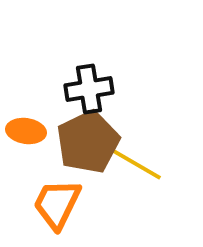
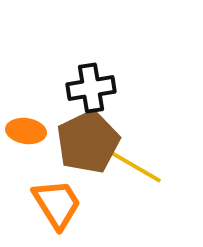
black cross: moved 2 px right, 1 px up
yellow line: moved 3 px down
orange trapezoid: rotated 122 degrees clockwise
